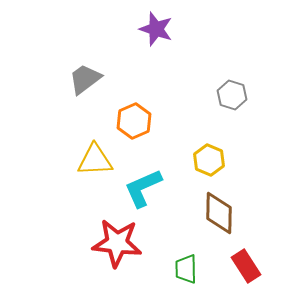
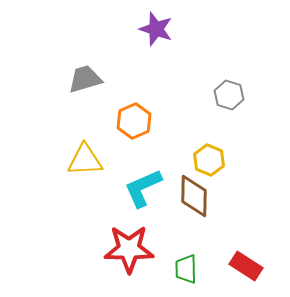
gray trapezoid: rotated 21 degrees clockwise
gray hexagon: moved 3 px left
yellow triangle: moved 10 px left
brown diamond: moved 25 px left, 17 px up
red star: moved 12 px right, 6 px down; rotated 6 degrees counterclockwise
red rectangle: rotated 24 degrees counterclockwise
